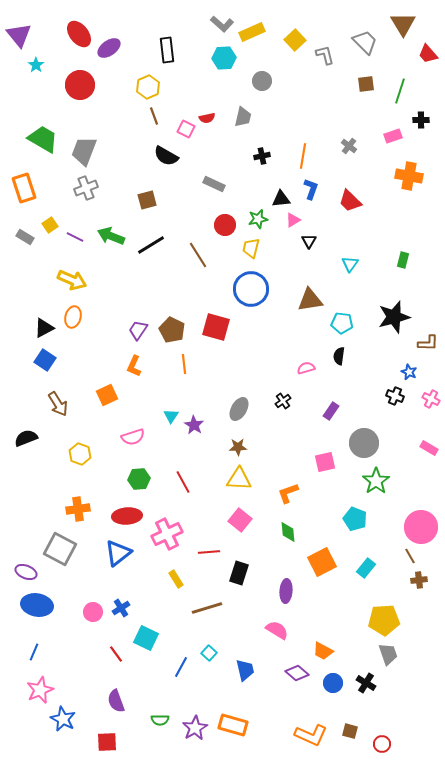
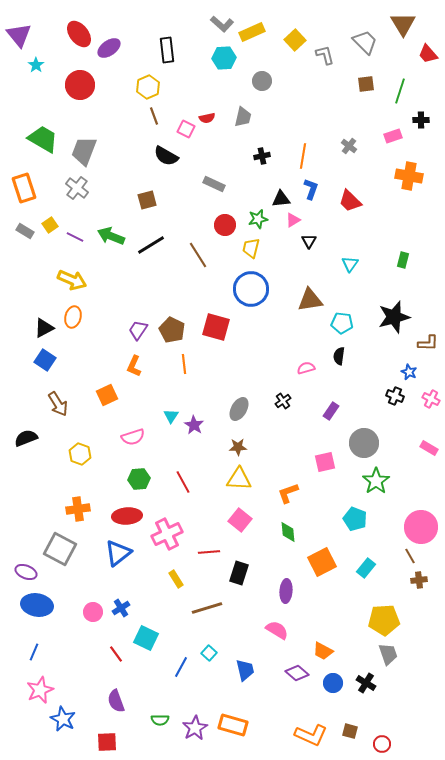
gray cross at (86, 188): moved 9 px left; rotated 30 degrees counterclockwise
gray rectangle at (25, 237): moved 6 px up
